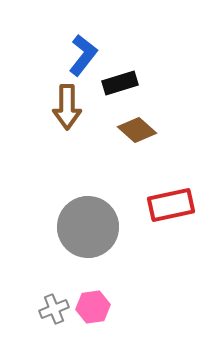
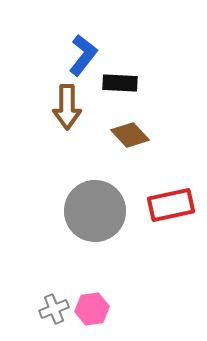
black rectangle: rotated 20 degrees clockwise
brown diamond: moved 7 px left, 5 px down; rotated 6 degrees clockwise
gray circle: moved 7 px right, 16 px up
pink hexagon: moved 1 px left, 2 px down
